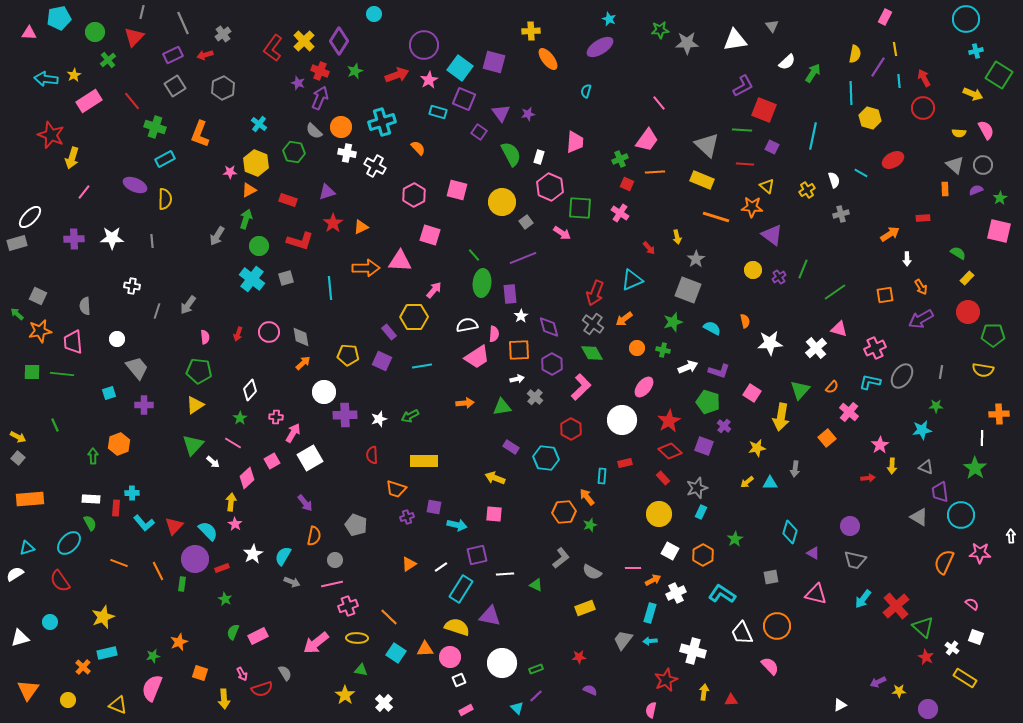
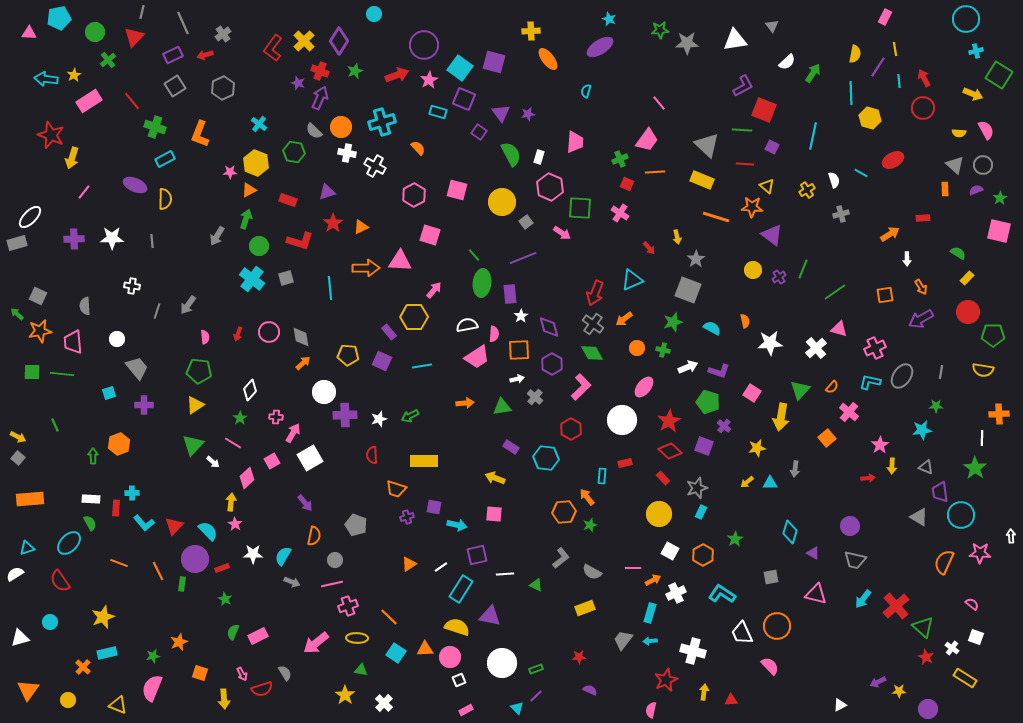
white star at (253, 554): rotated 30 degrees clockwise
